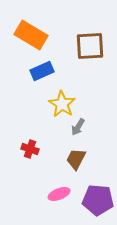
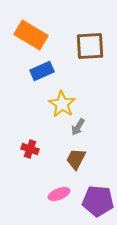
purple pentagon: moved 1 px down
